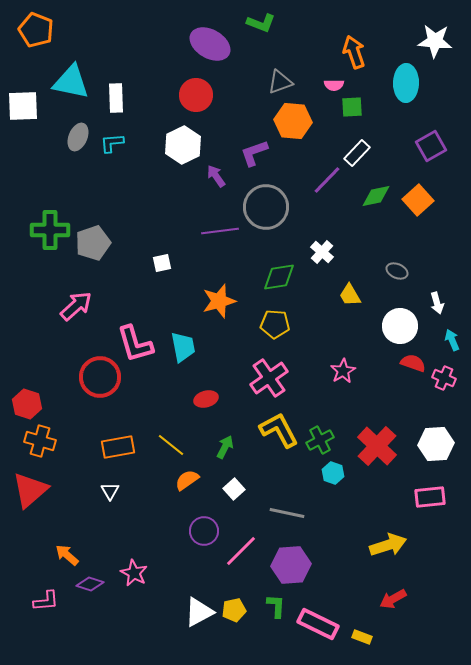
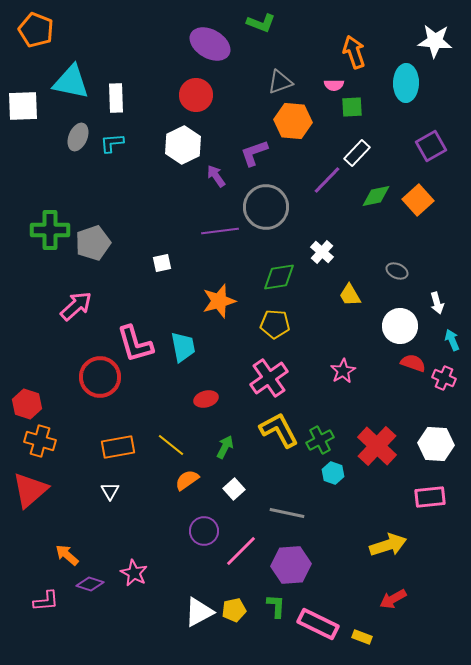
white hexagon at (436, 444): rotated 8 degrees clockwise
